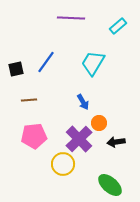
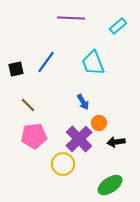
cyan trapezoid: rotated 52 degrees counterclockwise
brown line: moved 1 px left, 5 px down; rotated 49 degrees clockwise
green ellipse: rotated 75 degrees counterclockwise
